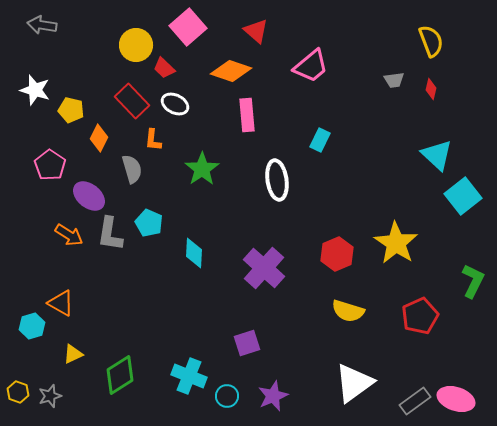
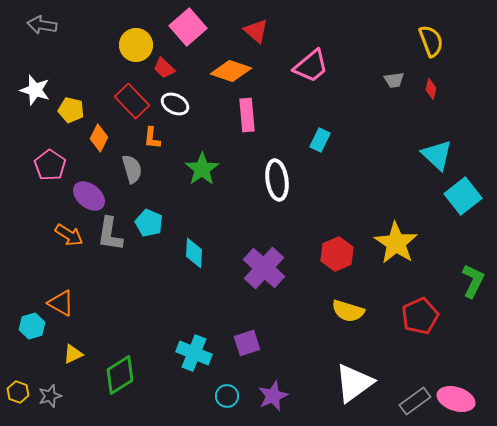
orange L-shape at (153, 140): moved 1 px left, 2 px up
cyan cross at (189, 376): moved 5 px right, 23 px up
